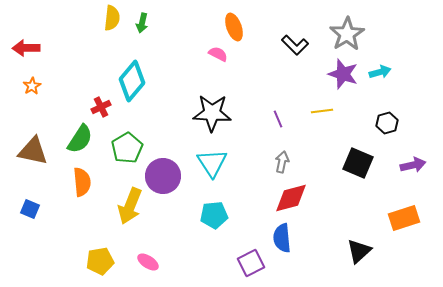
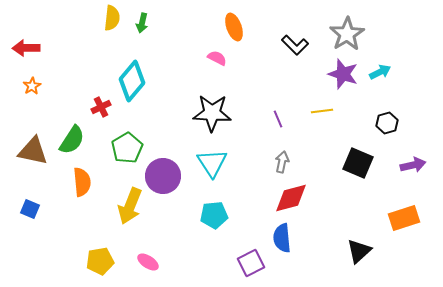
pink semicircle: moved 1 px left, 4 px down
cyan arrow: rotated 10 degrees counterclockwise
green semicircle: moved 8 px left, 1 px down
